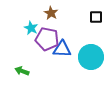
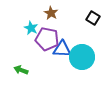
black square: moved 3 px left, 1 px down; rotated 32 degrees clockwise
cyan circle: moved 9 px left
green arrow: moved 1 px left, 1 px up
